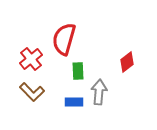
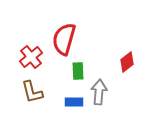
red cross: moved 2 px up
brown L-shape: rotated 30 degrees clockwise
